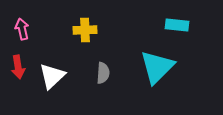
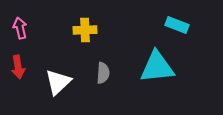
cyan rectangle: rotated 15 degrees clockwise
pink arrow: moved 2 px left, 1 px up
cyan triangle: rotated 39 degrees clockwise
white triangle: moved 6 px right, 6 px down
